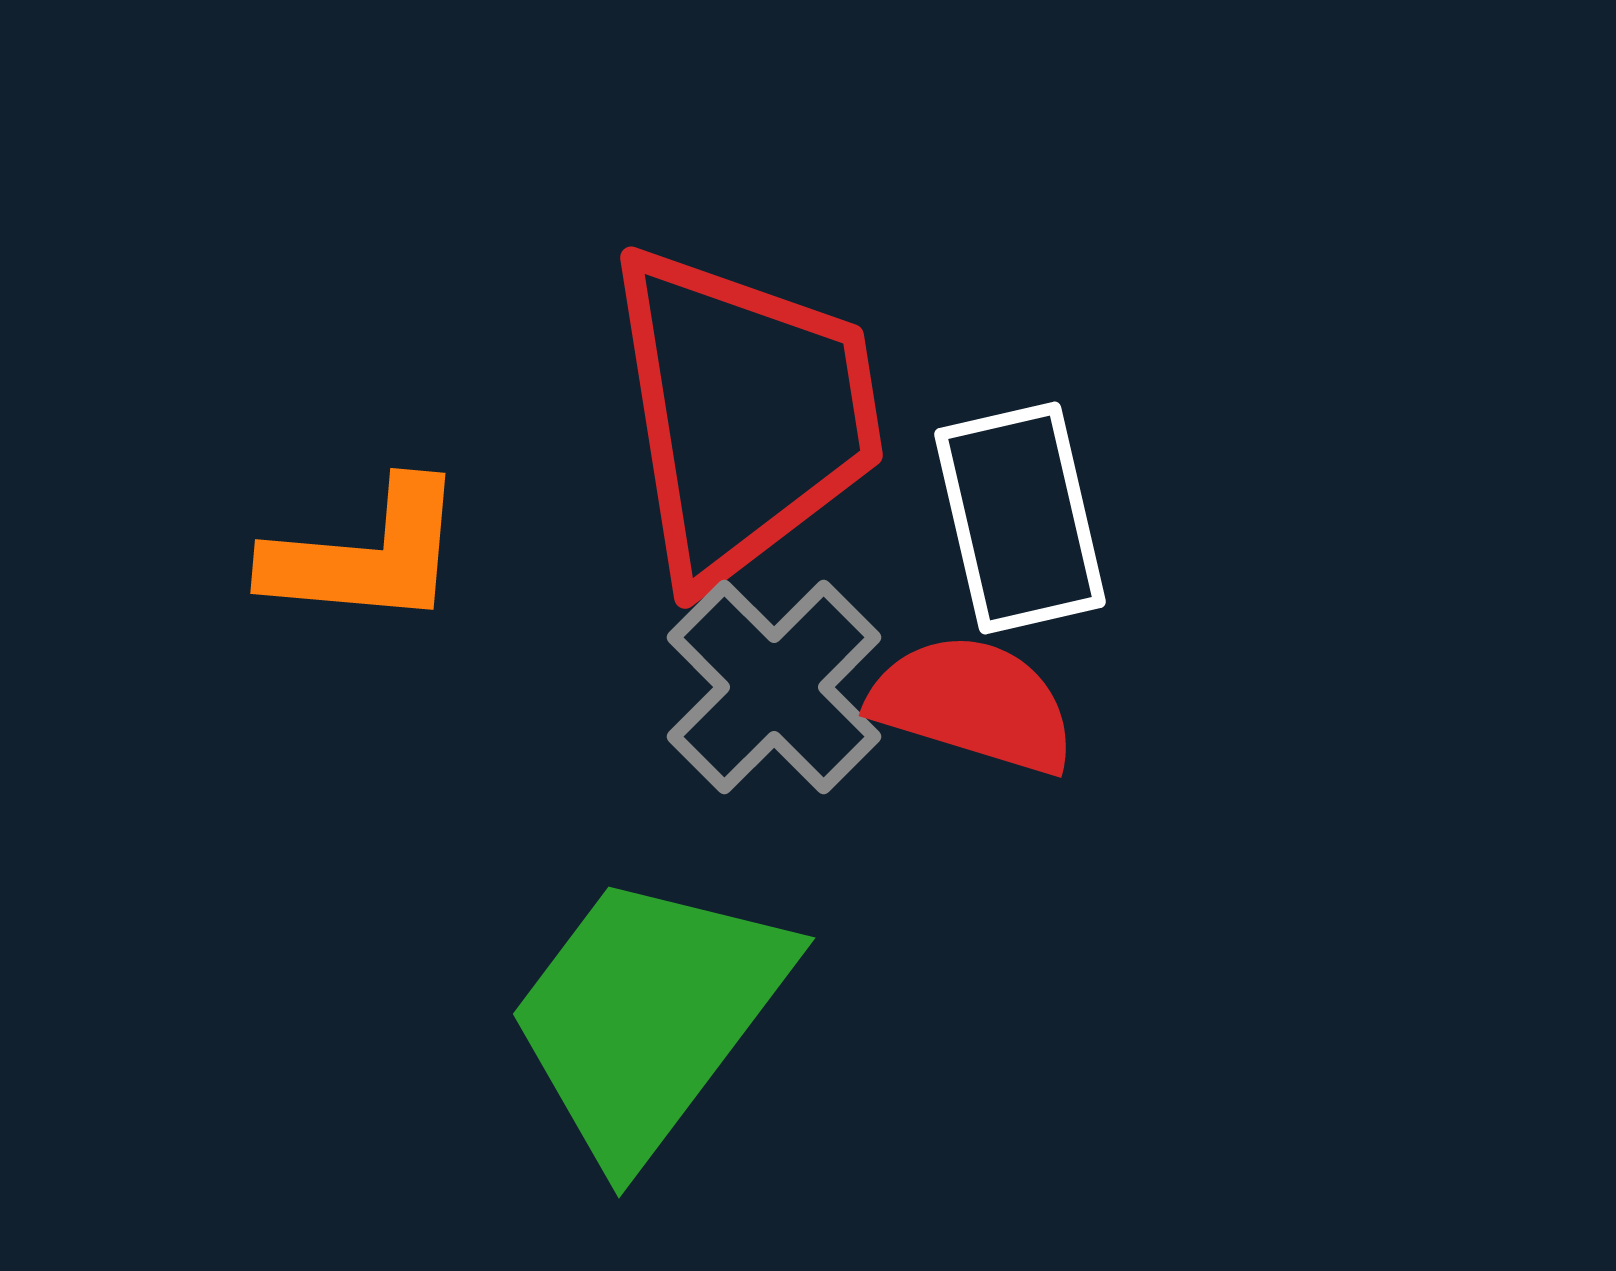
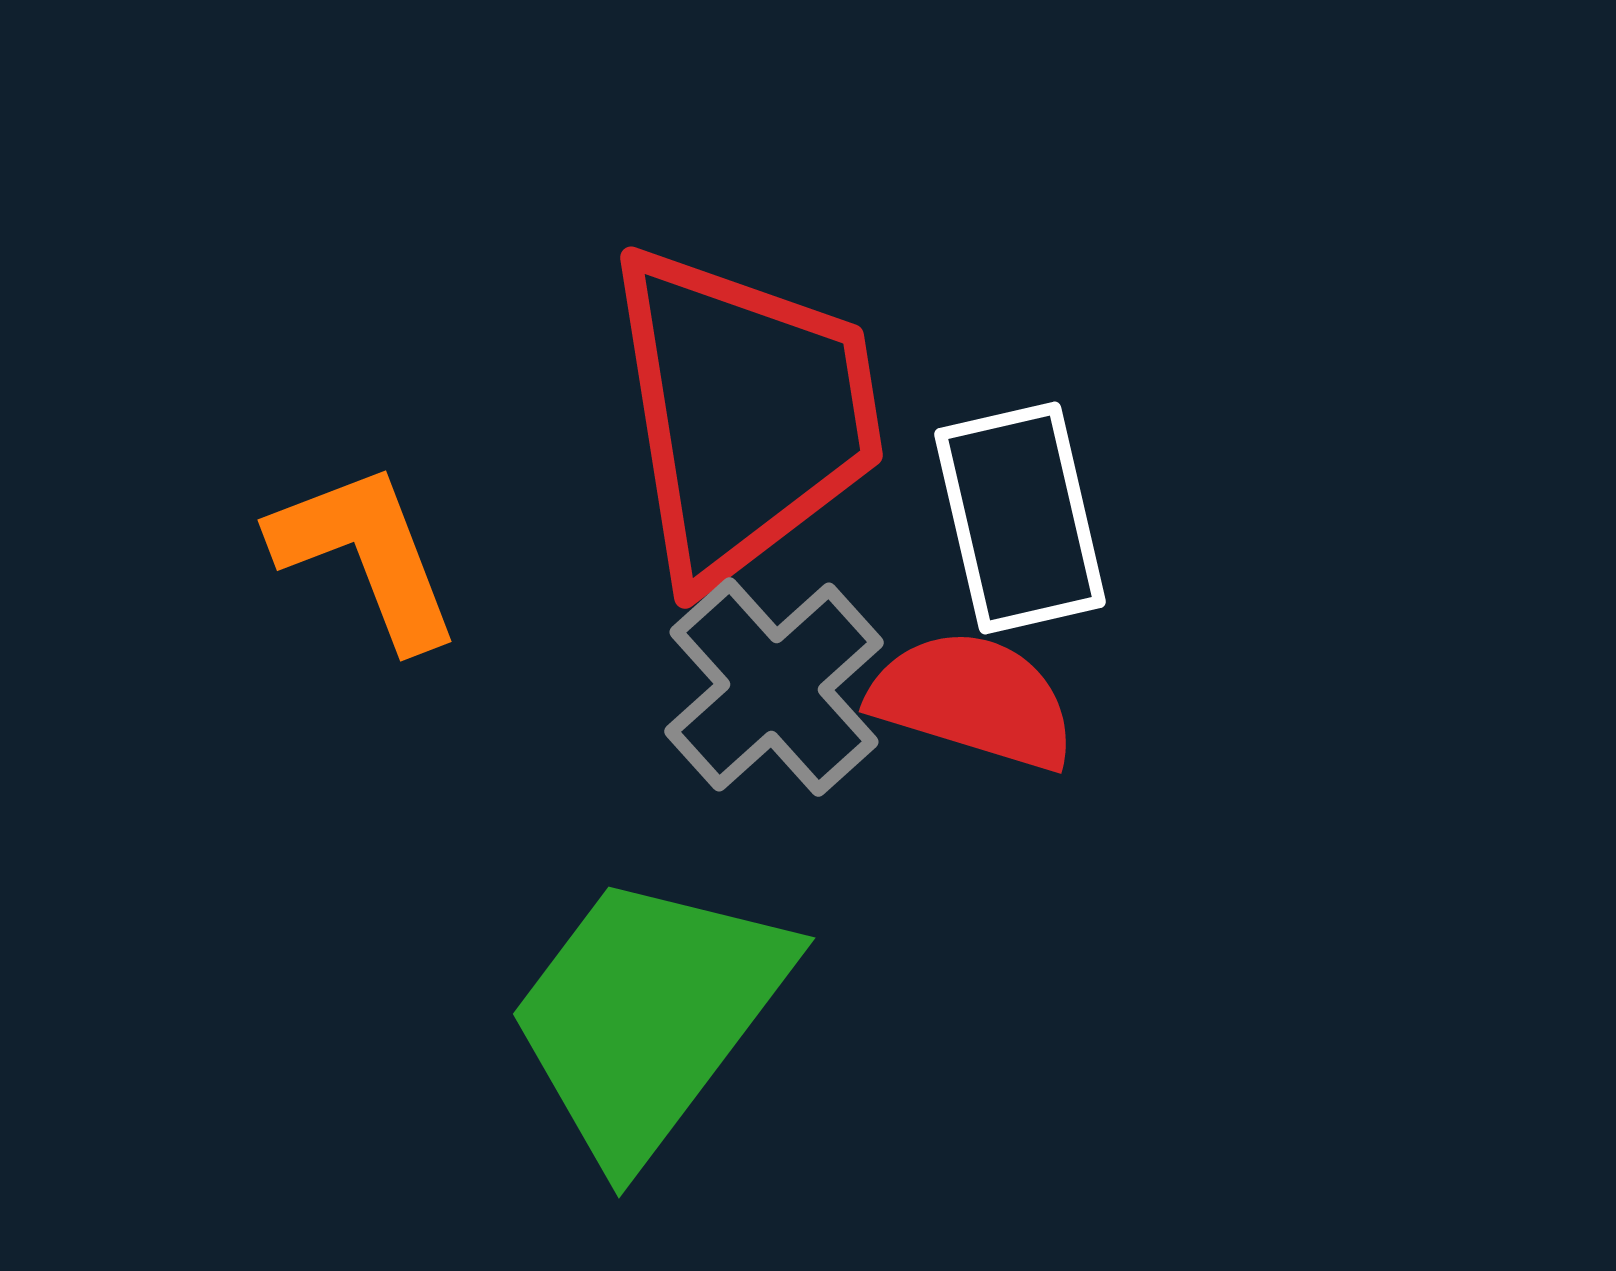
orange L-shape: rotated 116 degrees counterclockwise
gray cross: rotated 3 degrees clockwise
red semicircle: moved 4 px up
